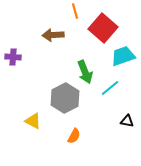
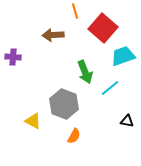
gray hexagon: moved 1 px left, 6 px down; rotated 12 degrees counterclockwise
